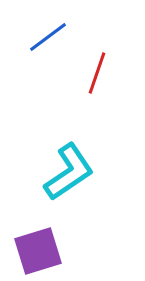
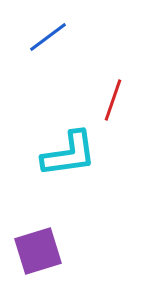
red line: moved 16 px right, 27 px down
cyan L-shape: moved 18 px up; rotated 26 degrees clockwise
